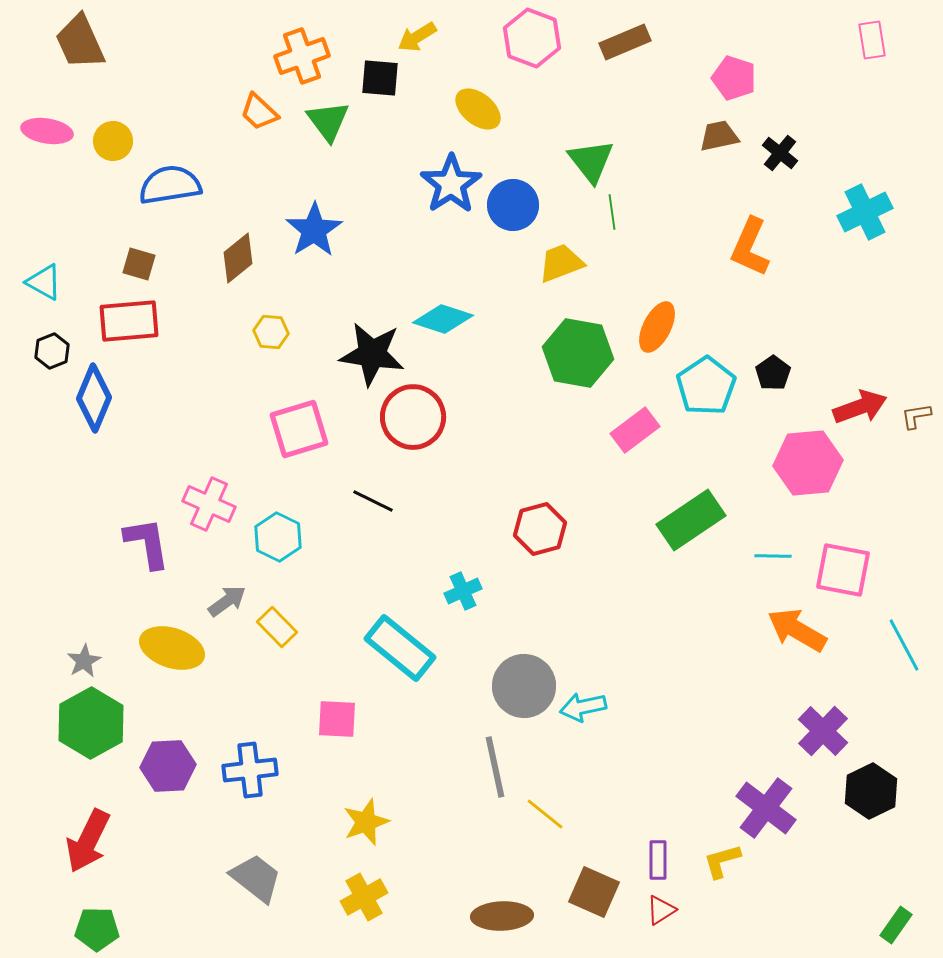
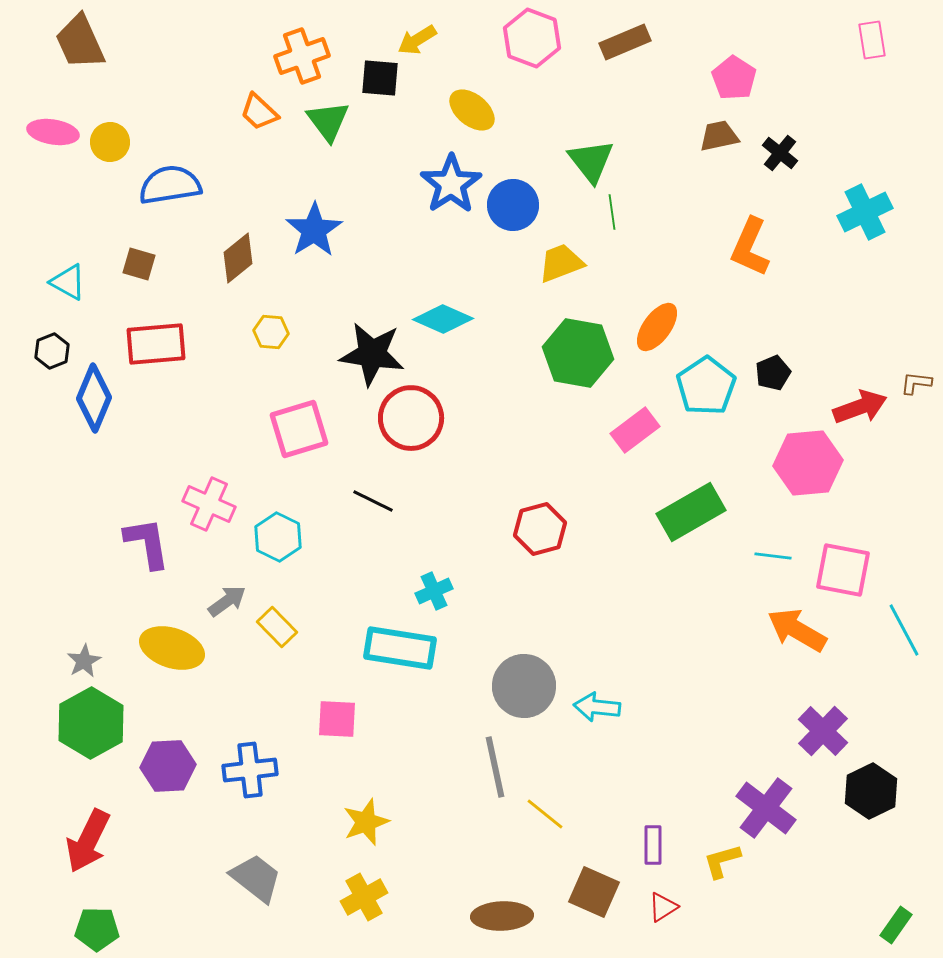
yellow arrow at (417, 37): moved 3 px down
pink pentagon at (734, 78): rotated 15 degrees clockwise
yellow ellipse at (478, 109): moved 6 px left, 1 px down
pink ellipse at (47, 131): moved 6 px right, 1 px down
yellow circle at (113, 141): moved 3 px left, 1 px down
cyan triangle at (44, 282): moved 24 px right
cyan diamond at (443, 319): rotated 6 degrees clockwise
red rectangle at (129, 321): moved 27 px right, 23 px down
orange ellipse at (657, 327): rotated 9 degrees clockwise
black pentagon at (773, 373): rotated 12 degrees clockwise
brown L-shape at (916, 416): moved 33 px up; rotated 16 degrees clockwise
red circle at (413, 417): moved 2 px left, 1 px down
green rectangle at (691, 520): moved 8 px up; rotated 4 degrees clockwise
cyan line at (773, 556): rotated 6 degrees clockwise
cyan cross at (463, 591): moved 29 px left
cyan line at (904, 645): moved 15 px up
cyan rectangle at (400, 648): rotated 30 degrees counterclockwise
cyan arrow at (583, 707): moved 14 px right; rotated 18 degrees clockwise
purple rectangle at (658, 860): moved 5 px left, 15 px up
red triangle at (661, 910): moved 2 px right, 3 px up
